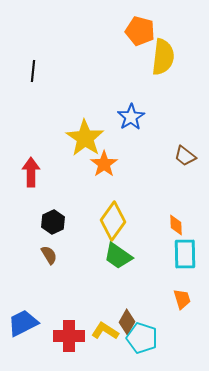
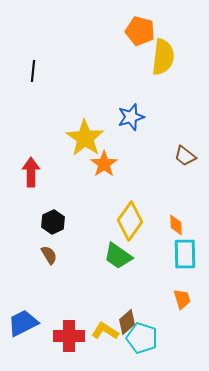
blue star: rotated 16 degrees clockwise
yellow diamond: moved 17 px right
brown diamond: rotated 20 degrees clockwise
